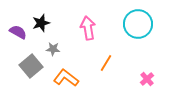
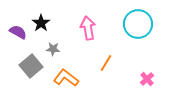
black star: rotated 18 degrees counterclockwise
